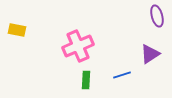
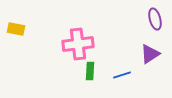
purple ellipse: moved 2 px left, 3 px down
yellow rectangle: moved 1 px left, 1 px up
pink cross: moved 2 px up; rotated 16 degrees clockwise
green rectangle: moved 4 px right, 9 px up
